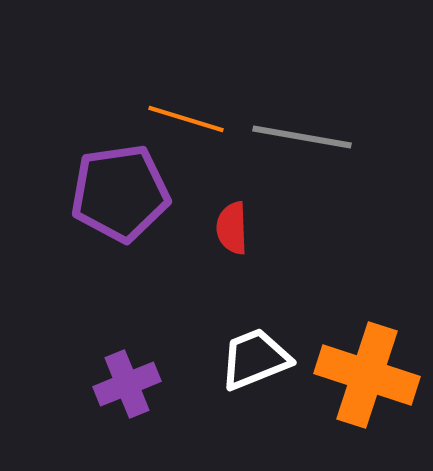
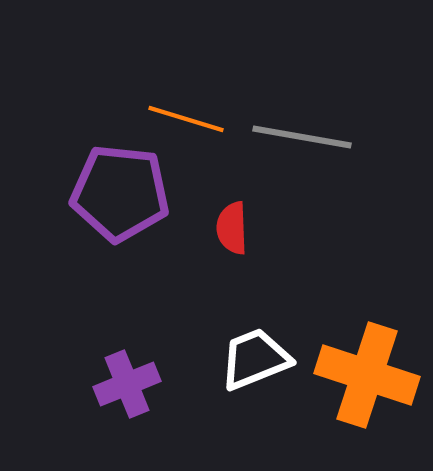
purple pentagon: rotated 14 degrees clockwise
